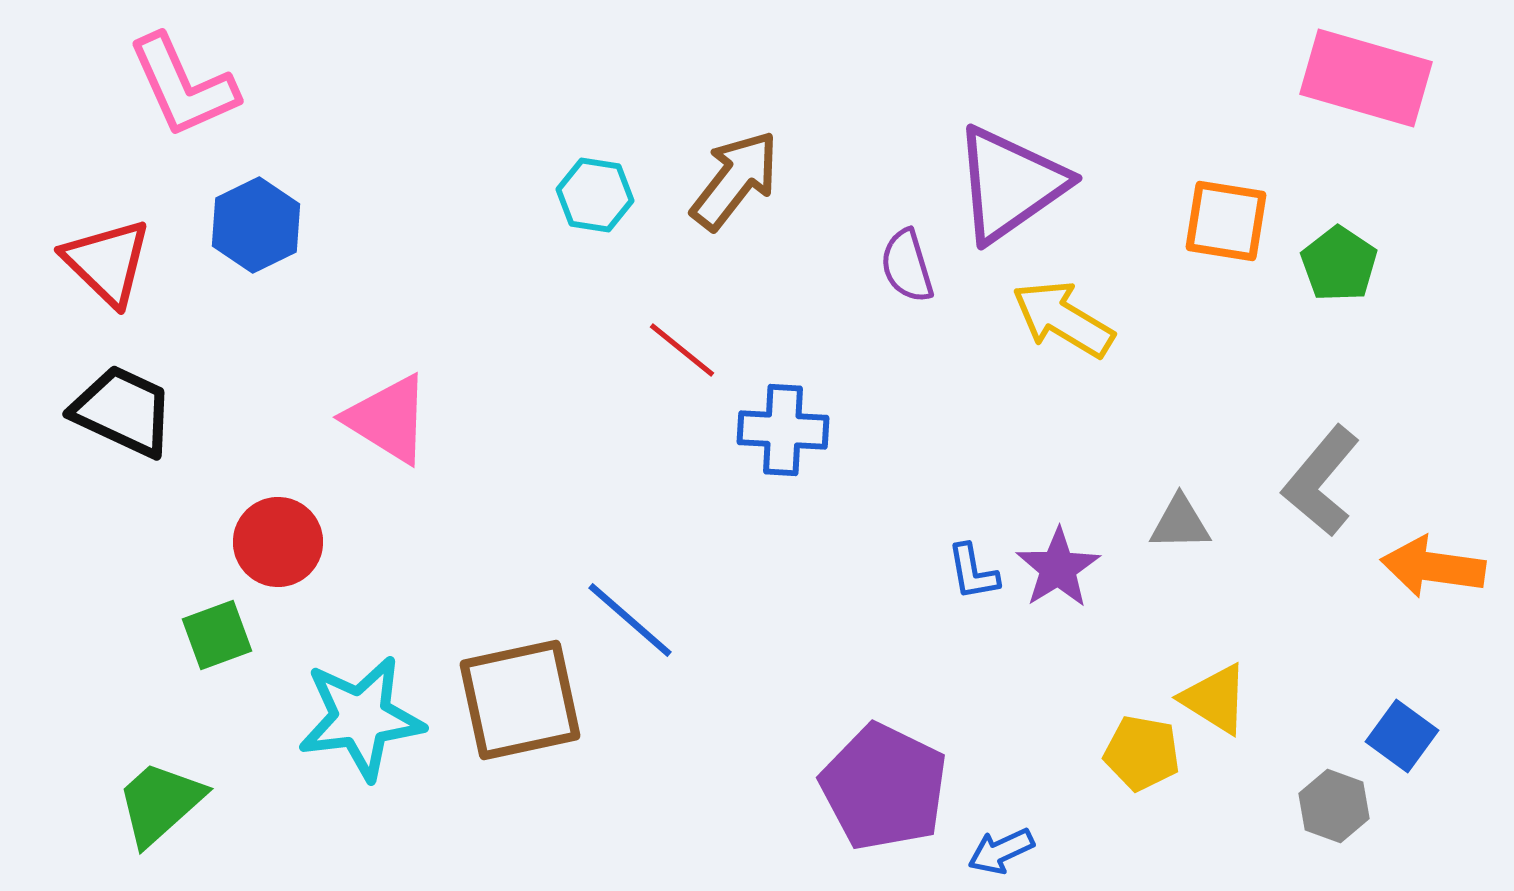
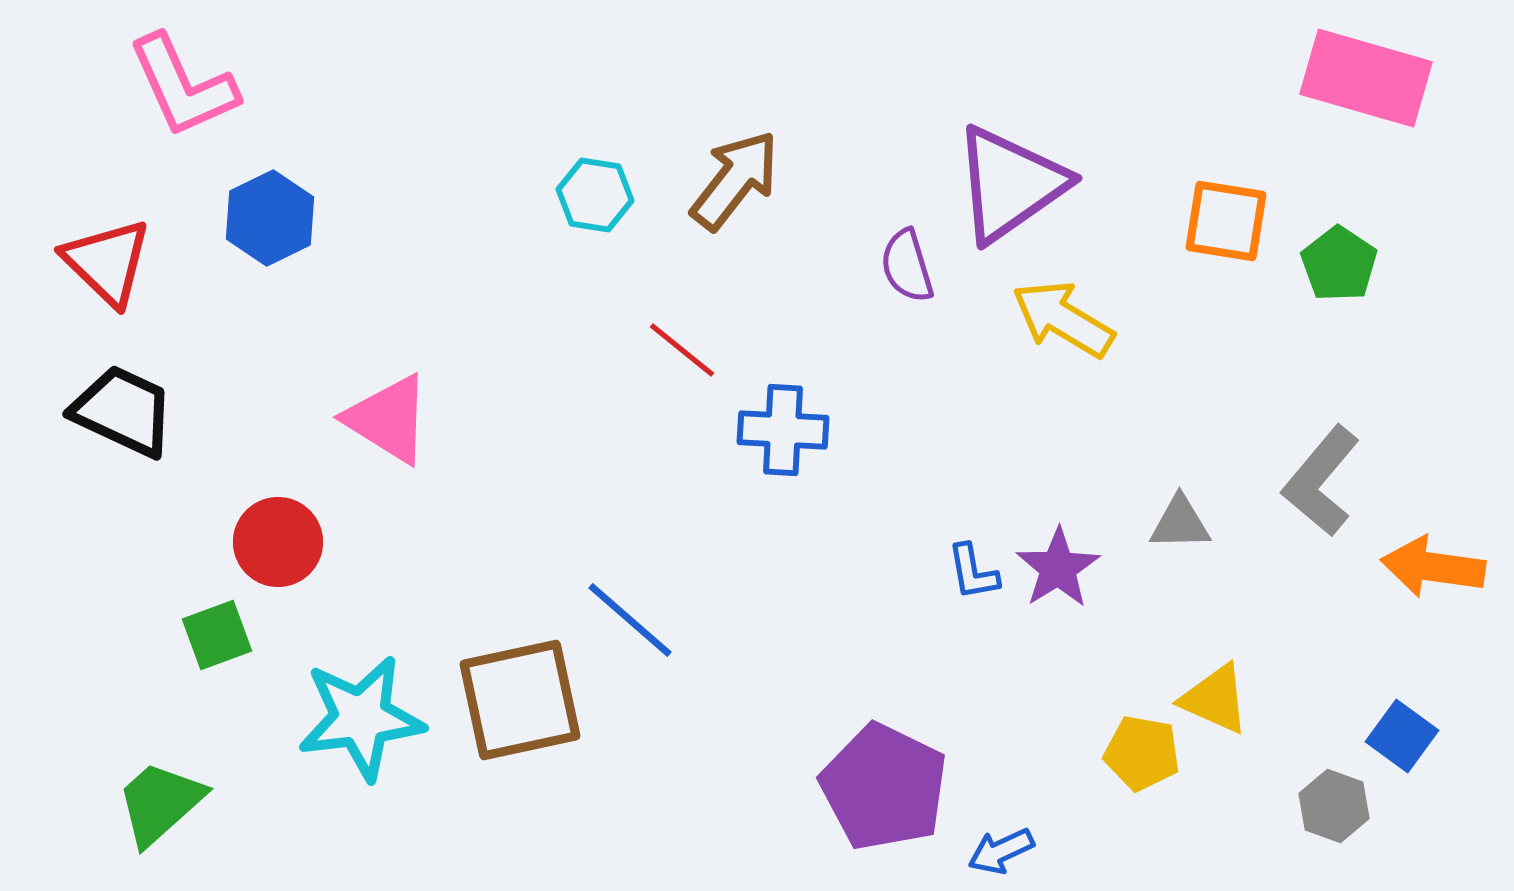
blue hexagon: moved 14 px right, 7 px up
yellow triangle: rotated 8 degrees counterclockwise
